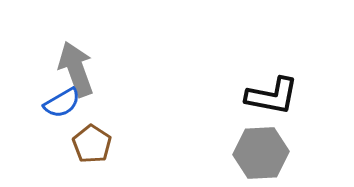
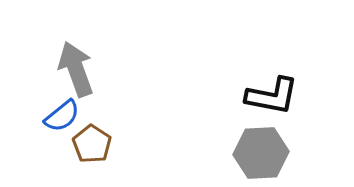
blue semicircle: moved 13 px down; rotated 9 degrees counterclockwise
